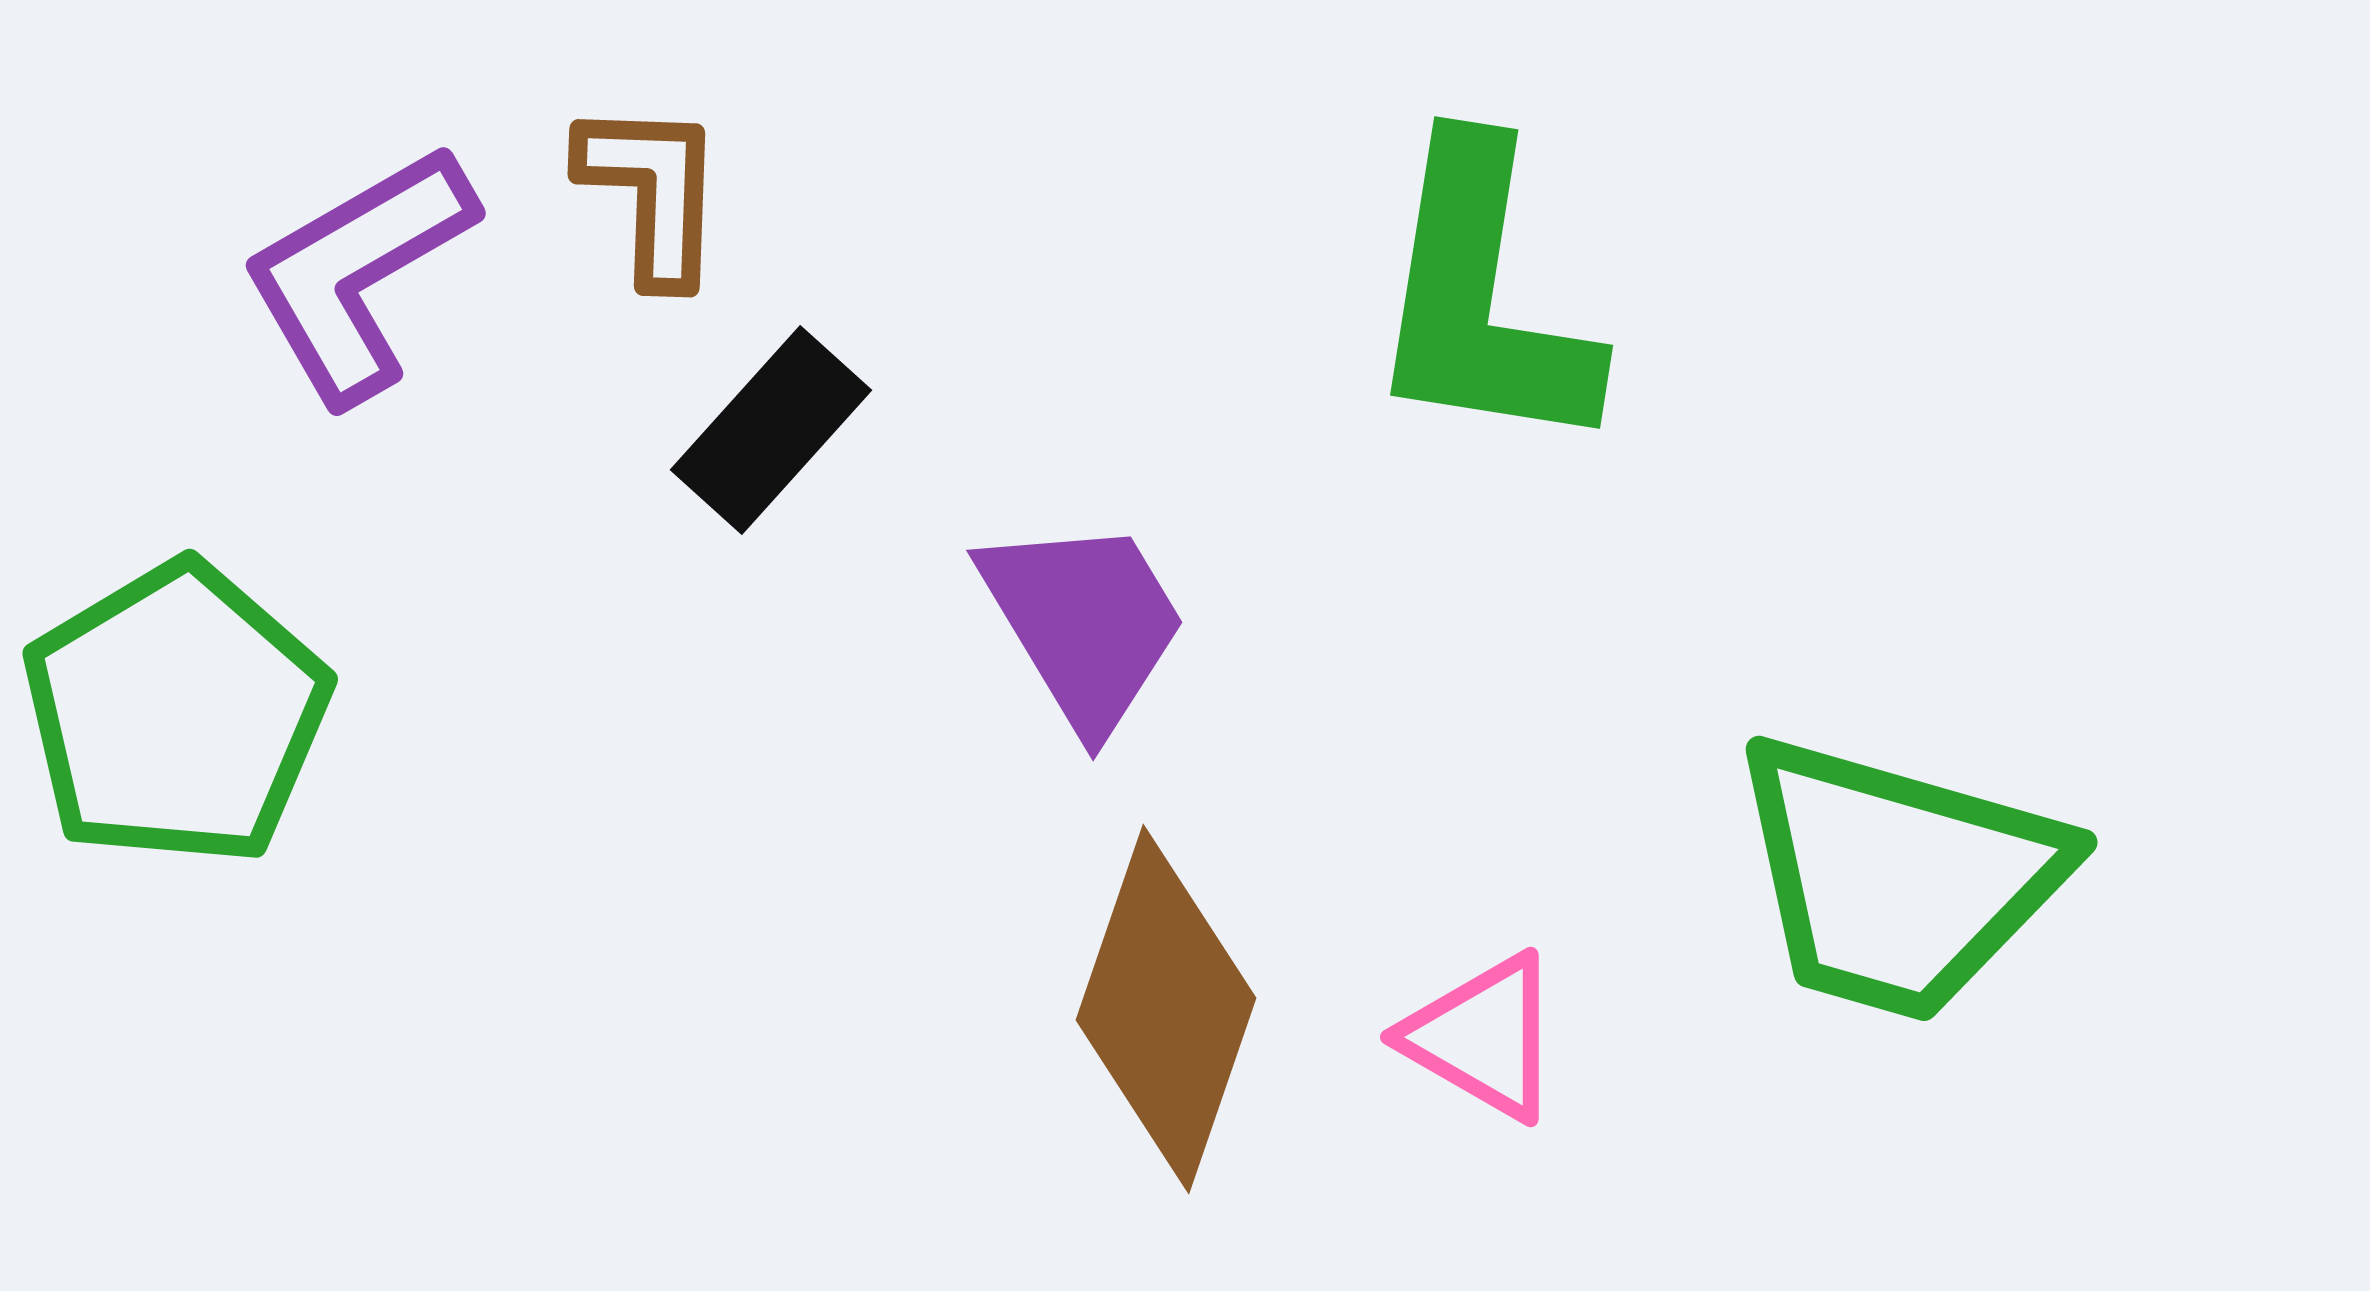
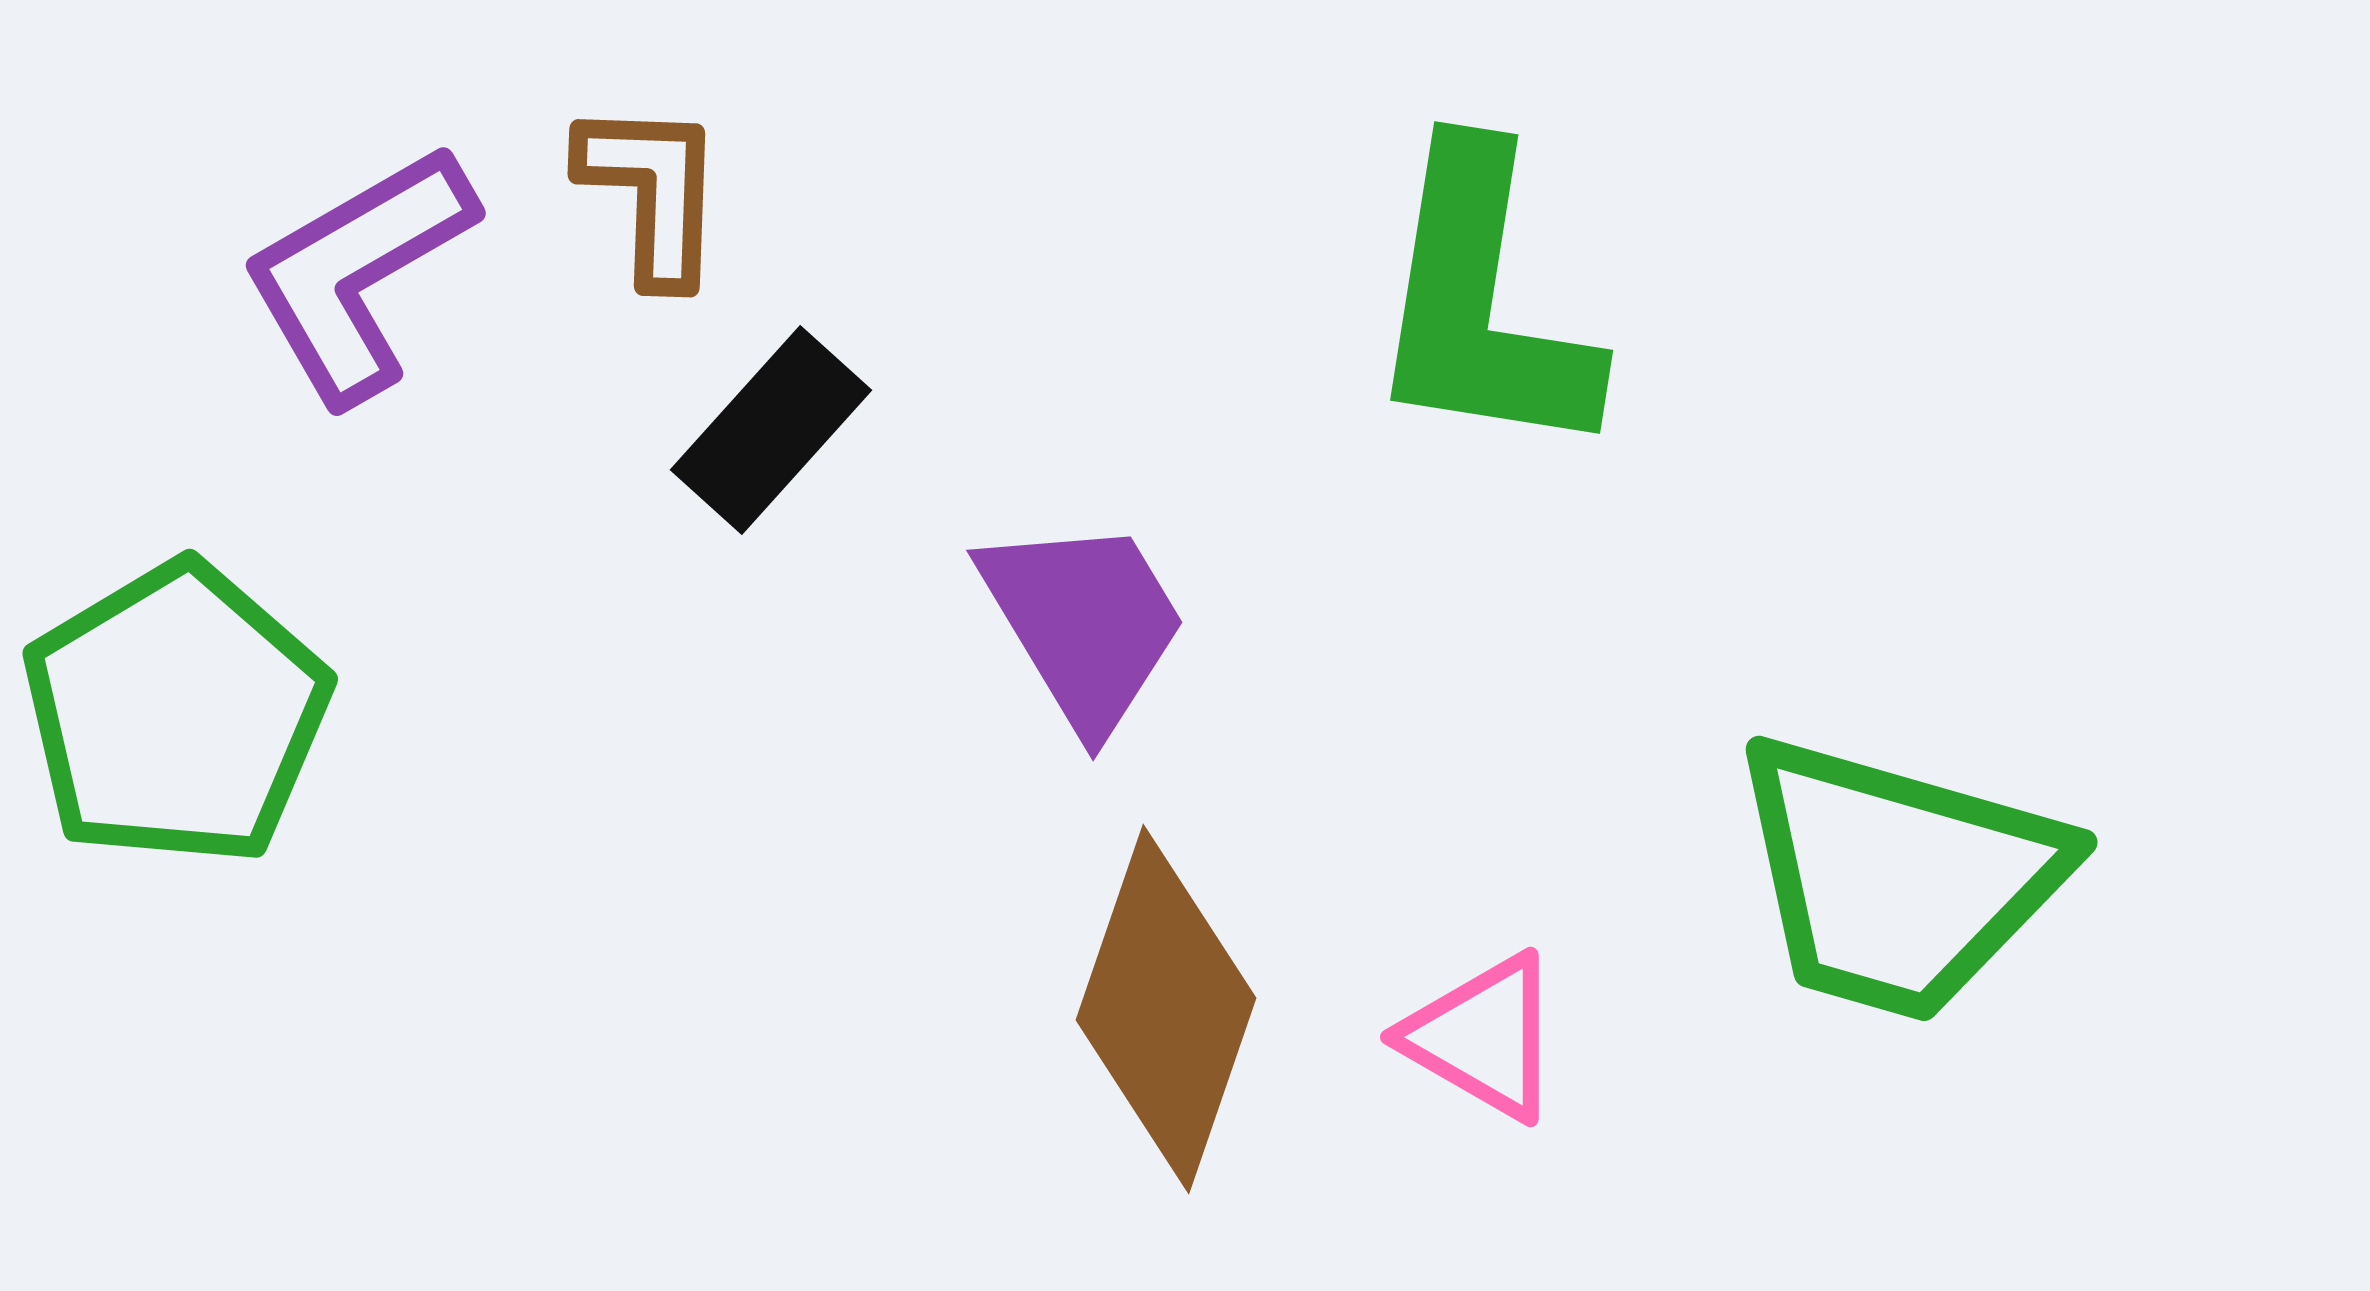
green L-shape: moved 5 px down
